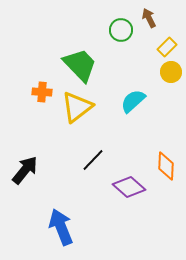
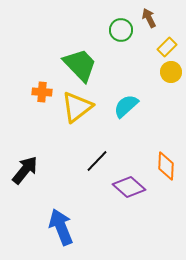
cyan semicircle: moved 7 px left, 5 px down
black line: moved 4 px right, 1 px down
